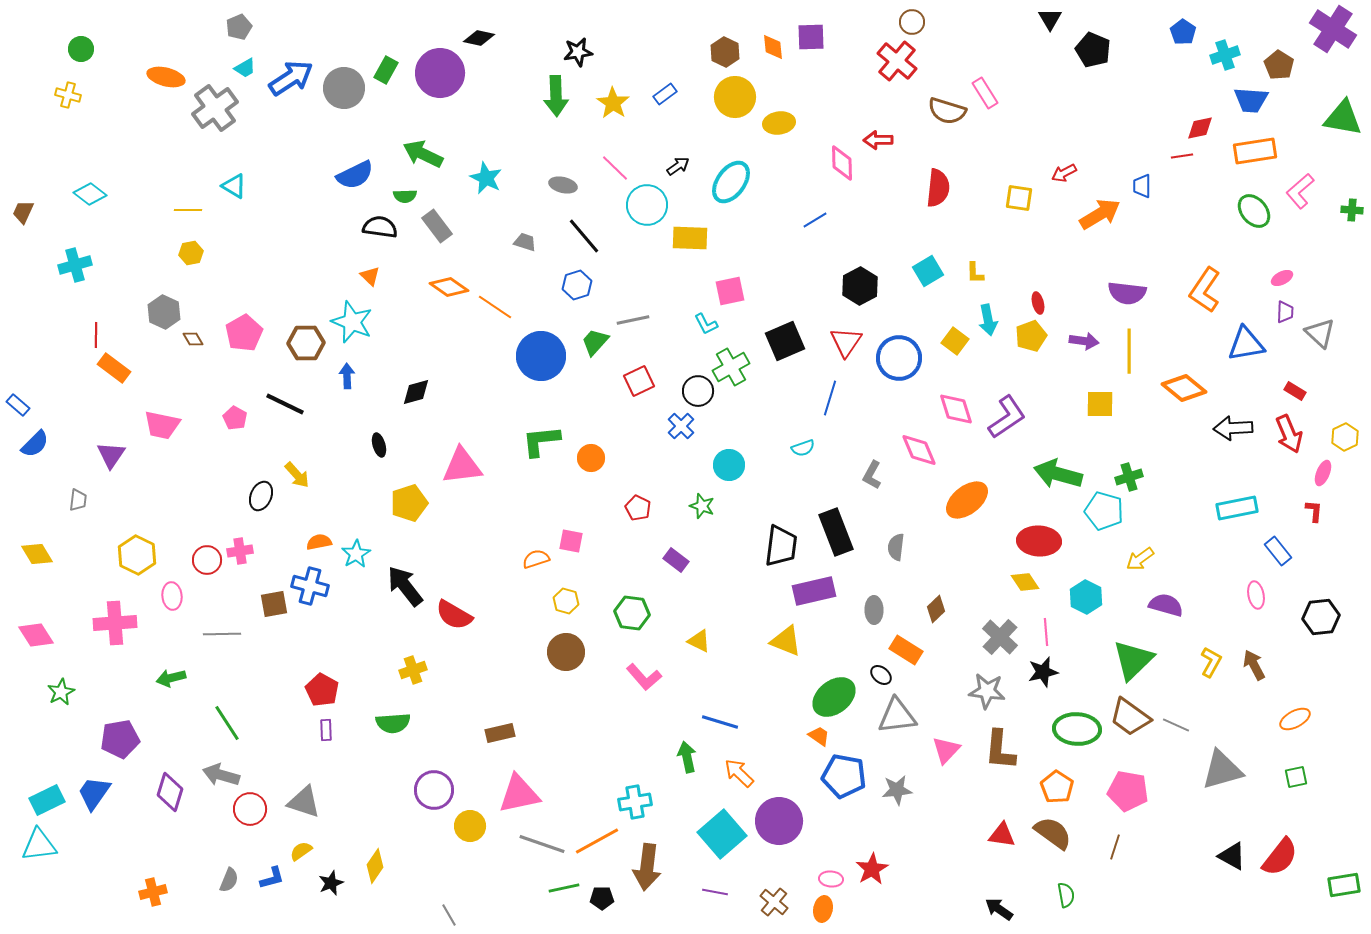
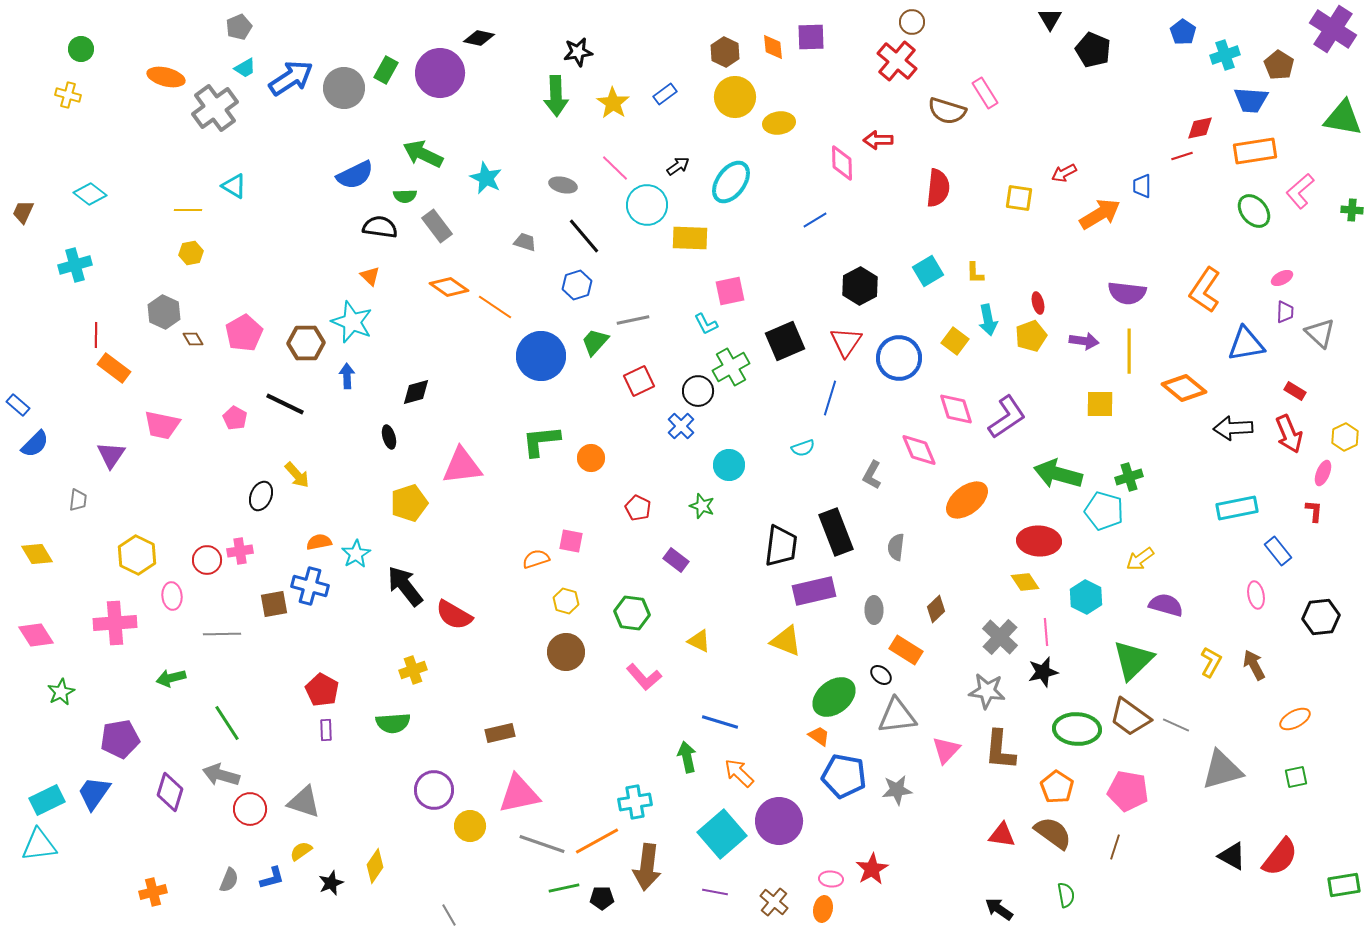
red line at (1182, 156): rotated 10 degrees counterclockwise
black ellipse at (379, 445): moved 10 px right, 8 px up
